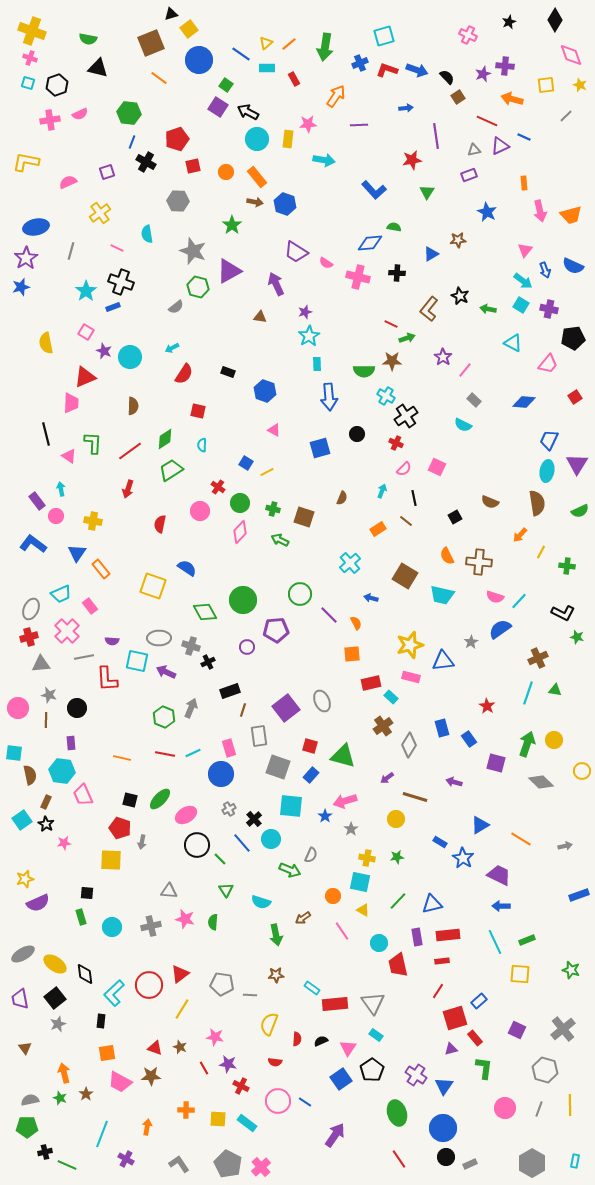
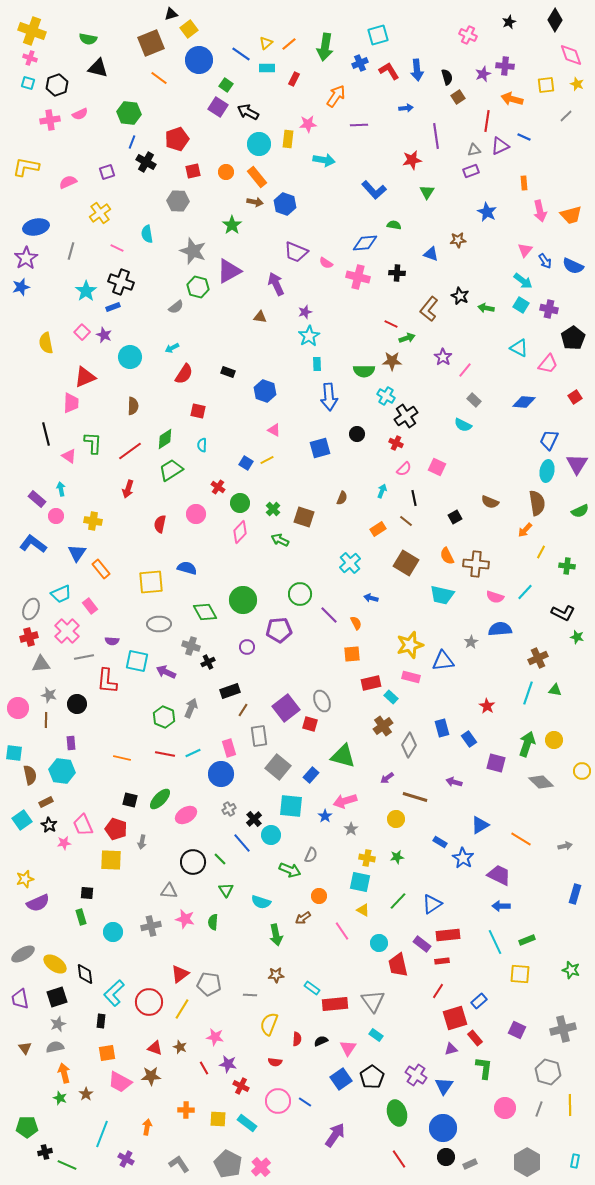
cyan square at (384, 36): moved 6 px left, 1 px up
red L-shape at (387, 70): moved 2 px right, 1 px down; rotated 40 degrees clockwise
blue arrow at (417, 70): rotated 65 degrees clockwise
black semicircle at (447, 77): rotated 28 degrees clockwise
red rectangle at (294, 79): rotated 56 degrees clockwise
yellow star at (580, 85): moved 3 px left, 1 px up
red line at (487, 121): rotated 75 degrees clockwise
cyan circle at (257, 139): moved 2 px right, 5 px down
yellow L-shape at (26, 162): moved 5 px down
red square at (193, 166): moved 5 px down
purple rectangle at (469, 175): moved 2 px right, 4 px up
green semicircle at (394, 227): moved 2 px up
blue diamond at (370, 243): moved 5 px left
purple trapezoid at (296, 252): rotated 10 degrees counterclockwise
blue triangle at (431, 254): rotated 49 degrees clockwise
blue arrow at (545, 270): moved 9 px up; rotated 14 degrees counterclockwise
green arrow at (488, 309): moved 2 px left, 1 px up
pink square at (86, 332): moved 4 px left; rotated 14 degrees clockwise
black pentagon at (573, 338): rotated 25 degrees counterclockwise
cyan triangle at (513, 343): moved 6 px right, 5 px down
purple star at (104, 351): moved 16 px up
yellow line at (267, 472): moved 12 px up
purple rectangle at (37, 501): moved 2 px up; rotated 12 degrees counterclockwise
green cross at (273, 509): rotated 32 degrees clockwise
pink circle at (200, 511): moved 4 px left, 3 px down
orange arrow at (520, 535): moved 5 px right, 5 px up
brown cross at (479, 562): moved 3 px left, 2 px down
blue semicircle at (187, 568): rotated 18 degrees counterclockwise
brown square at (405, 576): moved 1 px right, 13 px up
yellow square at (153, 586): moved 2 px left, 4 px up; rotated 24 degrees counterclockwise
cyan line at (519, 601): moved 6 px right, 9 px up
blue semicircle at (500, 629): rotated 30 degrees clockwise
purple pentagon at (276, 630): moved 3 px right
gray ellipse at (159, 638): moved 14 px up
red L-shape at (107, 679): moved 2 px down; rotated 8 degrees clockwise
black circle at (77, 708): moved 4 px up
brown line at (243, 710): rotated 16 degrees clockwise
red square at (310, 746): moved 22 px up
gray square at (278, 767): rotated 20 degrees clockwise
pink trapezoid at (83, 795): moved 30 px down
brown rectangle at (46, 802): rotated 40 degrees clockwise
black star at (46, 824): moved 3 px right, 1 px down
red pentagon at (120, 828): moved 4 px left, 1 px down
cyan circle at (271, 839): moved 4 px up
black circle at (197, 845): moved 4 px left, 17 px down
blue rectangle at (579, 895): moved 4 px left, 1 px up; rotated 54 degrees counterclockwise
orange circle at (333, 896): moved 14 px left
blue triangle at (432, 904): rotated 20 degrees counterclockwise
cyan circle at (112, 927): moved 1 px right, 5 px down
purple rectangle at (417, 937): moved 5 px right, 7 px down; rotated 42 degrees counterclockwise
gray pentagon at (222, 984): moved 13 px left
red circle at (149, 985): moved 17 px down
black square at (55, 998): moved 2 px right, 1 px up; rotated 20 degrees clockwise
gray triangle at (373, 1003): moved 2 px up
gray cross at (563, 1029): rotated 25 degrees clockwise
black pentagon at (372, 1070): moved 7 px down
gray hexagon at (545, 1070): moved 3 px right, 2 px down
gray semicircle at (30, 1100): moved 25 px right, 53 px up
gray hexagon at (532, 1163): moved 5 px left, 1 px up
